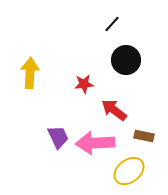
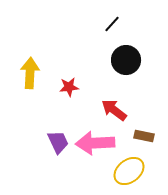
red star: moved 15 px left, 3 px down
purple trapezoid: moved 5 px down
